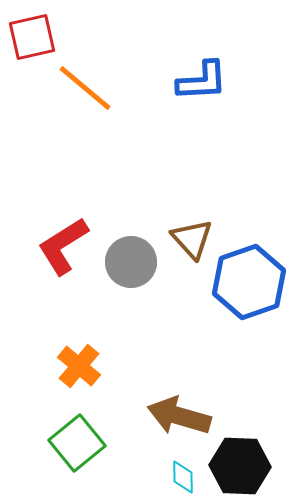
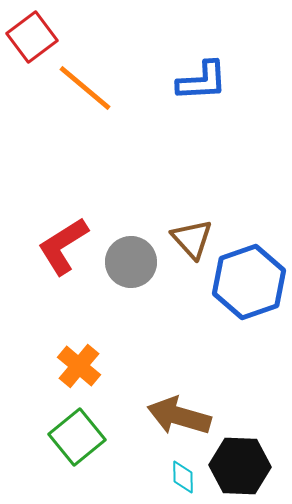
red square: rotated 24 degrees counterclockwise
green square: moved 6 px up
